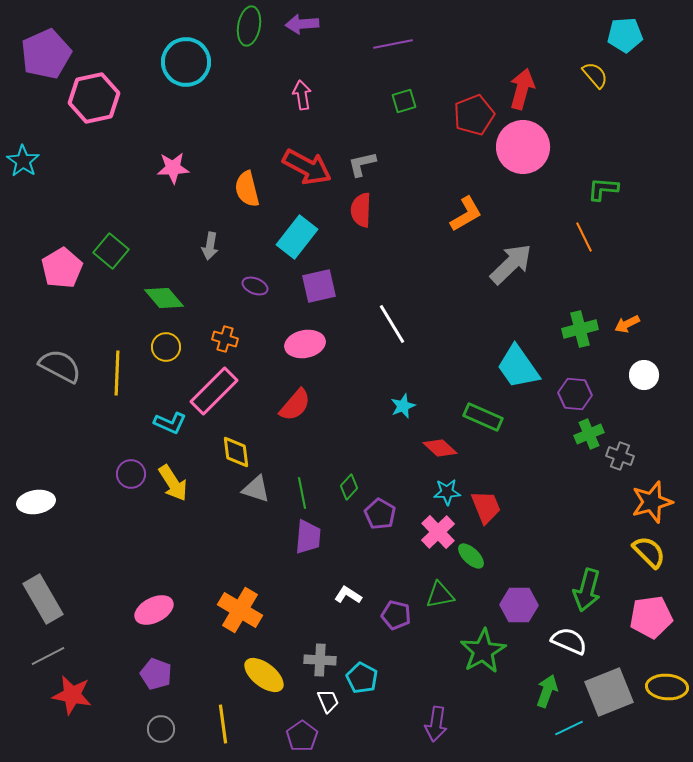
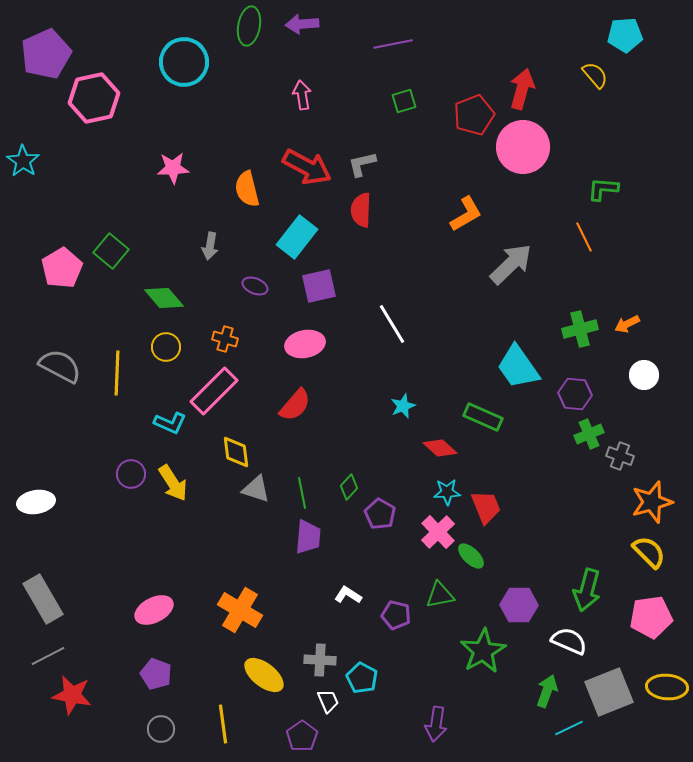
cyan circle at (186, 62): moved 2 px left
